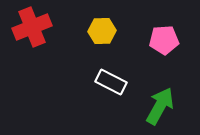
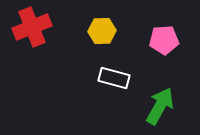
white rectangle: moved 3 px right, 4 px up; rotated 12 degrees counterclockwise
